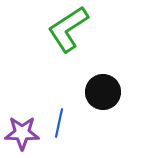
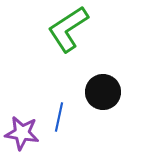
blue line: moved 6 px up
purple star: rotated 8 degrees clockwise
